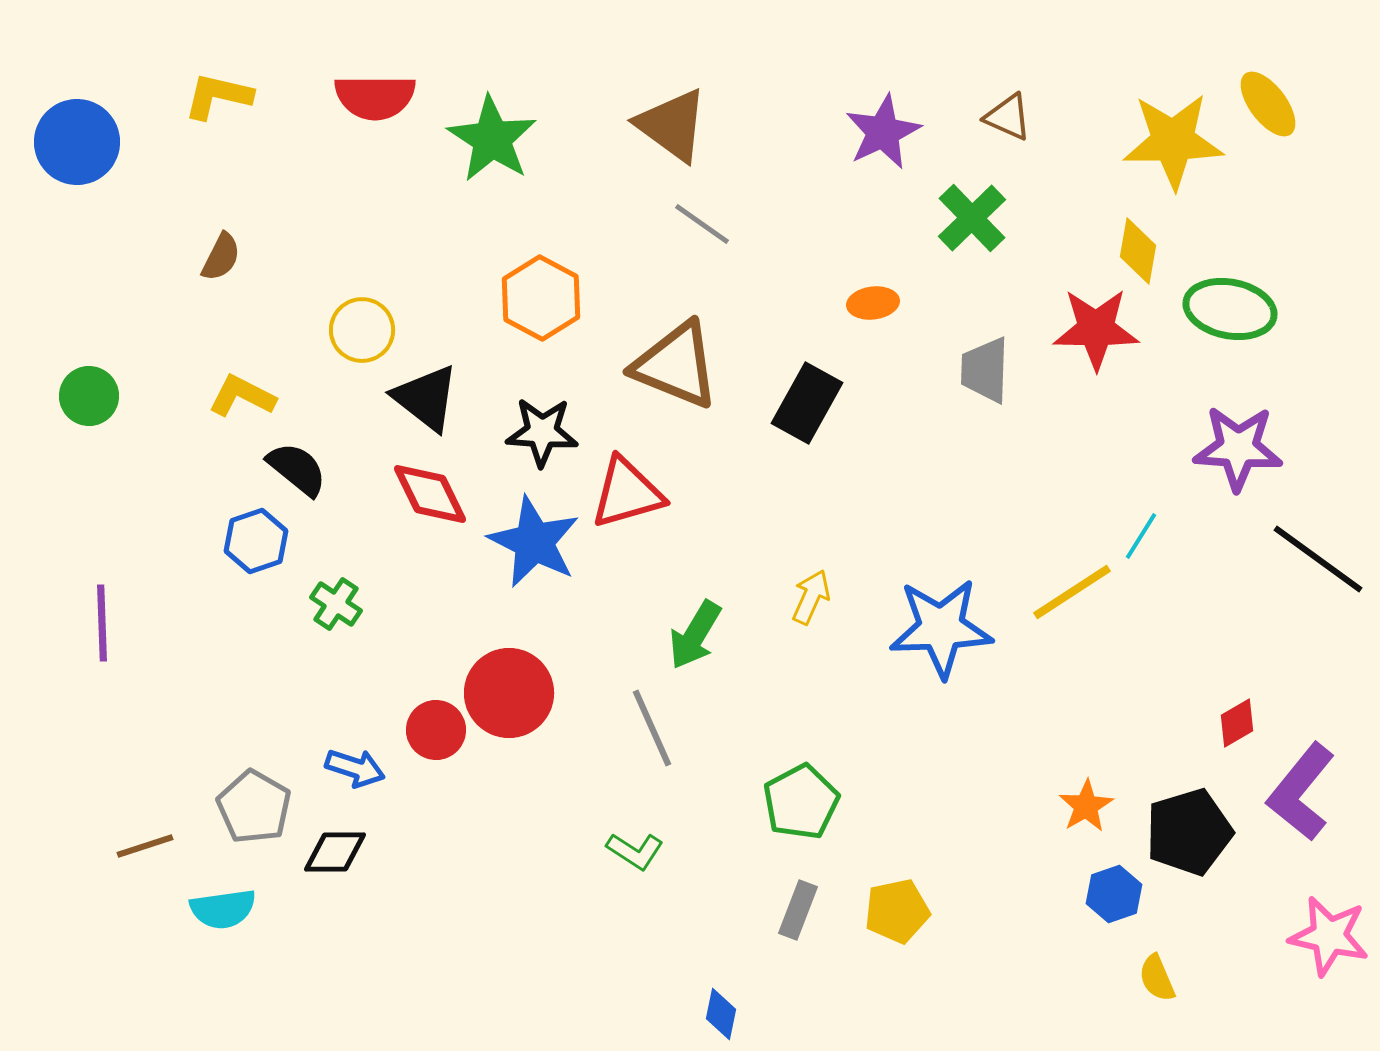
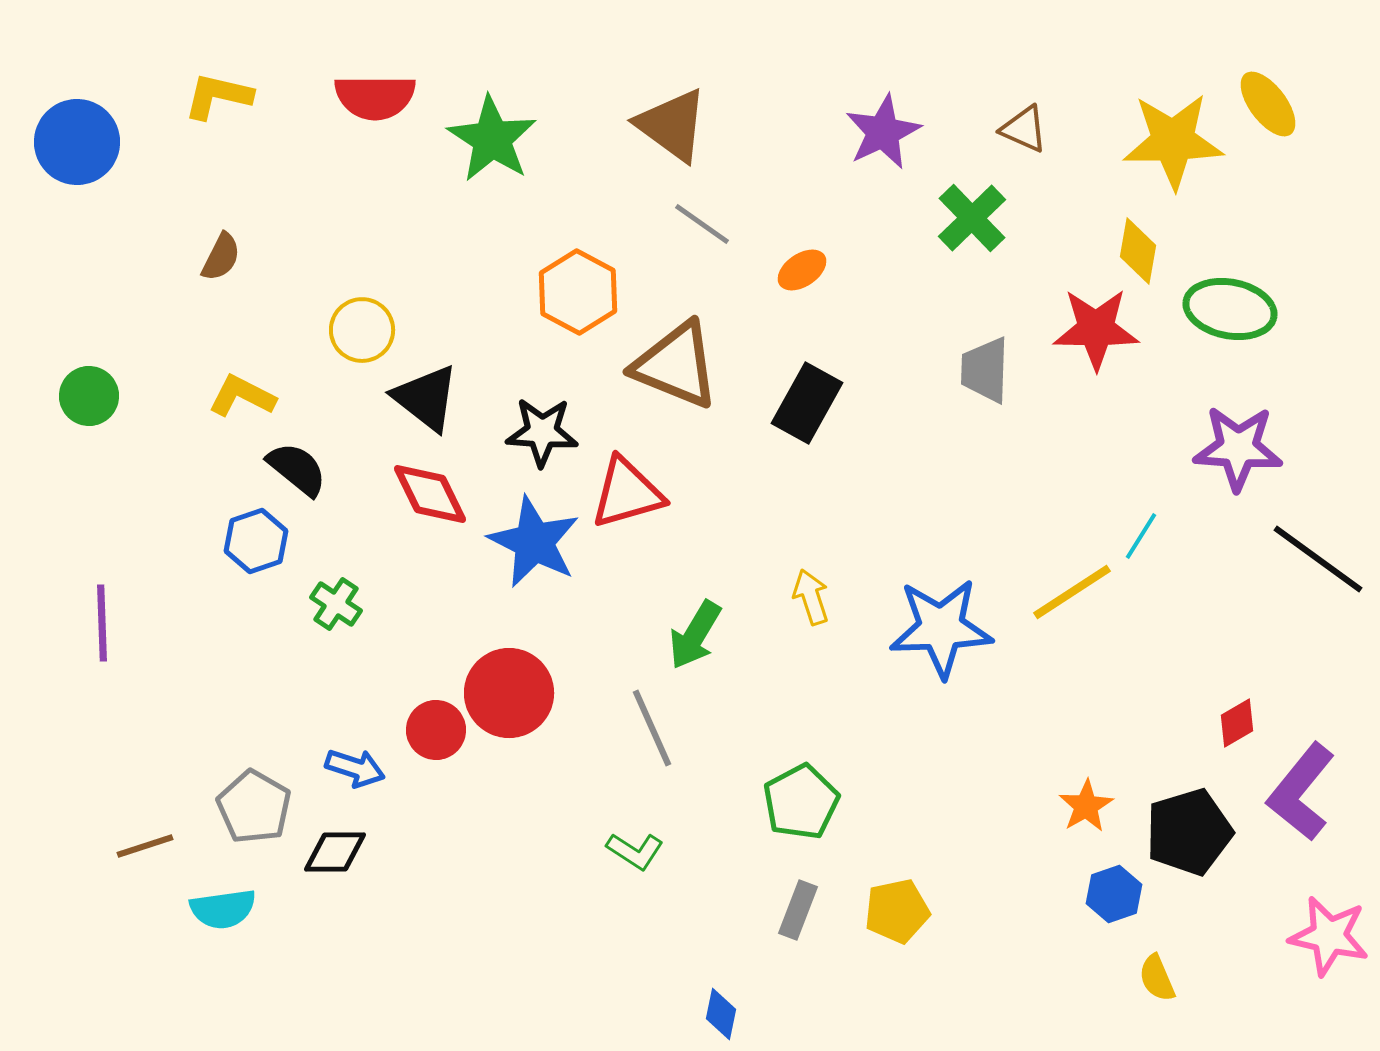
brown triangle at (1008, 117): moved 16 px right, 12 px down
orange hexagon at (541, 298): moved 37 px right, 6 px up
orange ellipse at (873, 303): moved 71 px left, 33 px up; rotated 27 degrees counterclockwise
yellow arrow at (811, 597): rotated 42 degrees counterclockwise
